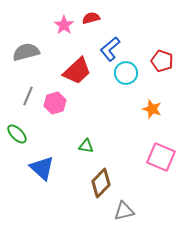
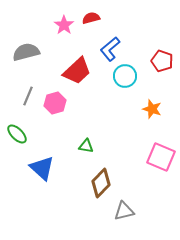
cyan circle: moved 1 px left, 3 px down
